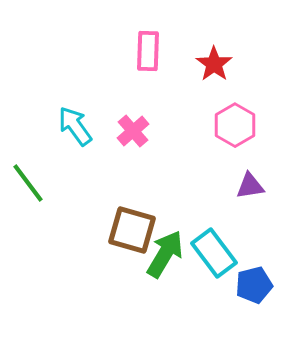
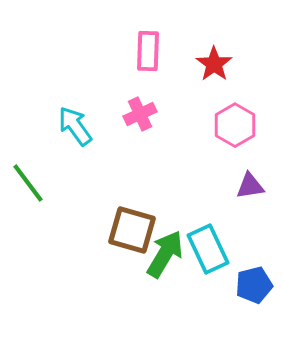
pink cross: moved 7 px right, 17 px up; rotated 16 degrees clockwise
cyan rectangle: moved 6 px left, 4 px up; rotated 12 degrees clockwise
